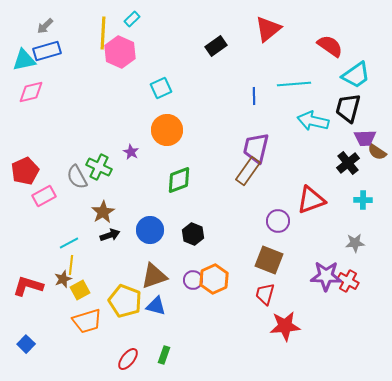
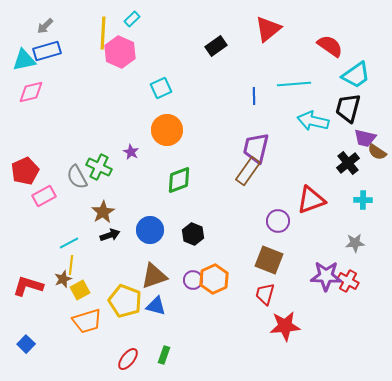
purple trapezoid at (365, 138): rotated 15 degrees clockwise
